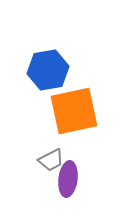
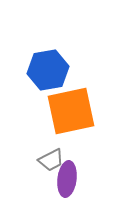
orange square: moved 3 px left
purple ellipse: moved 1 px left
